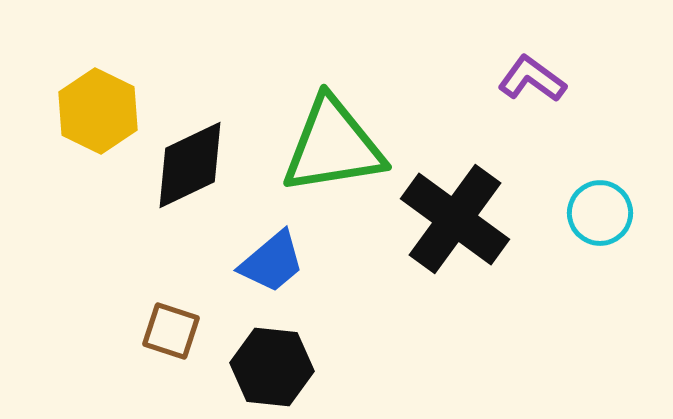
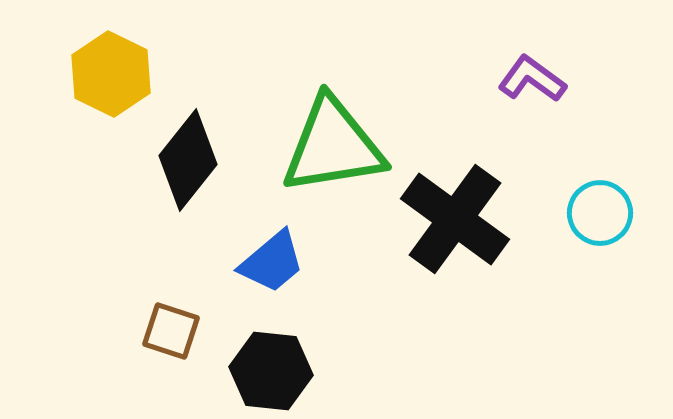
yellow hexagon: moved 13 px right, 37 px up
black diamond: moved 2 px left, 5 px up; rotated 26 degrees counterclockwise
black hexagon: moved 1 px left, 4 px down
